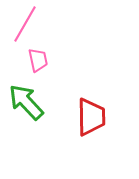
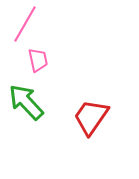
red trapezoid: rotated 144 degrees counterclockwise
